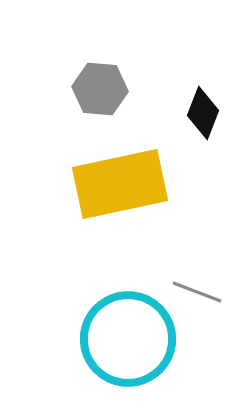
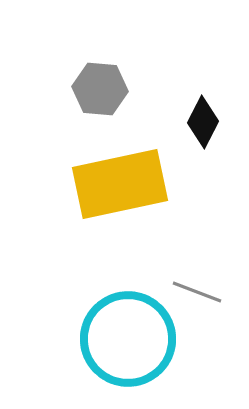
black diamond: moved 9 px down; rotated 6 degrees clockwise
